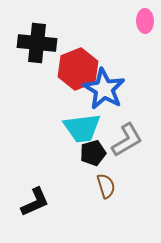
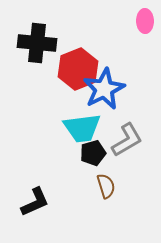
blue star: rotated 15 degrees clockwise
